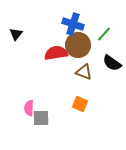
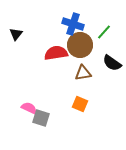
green line: moved 2 px up
brown circle: moved 2 px right
brown triangle: moved 1 px left, 1 px down; rotated 30 degrees counterclockwise
pink semicircle: rotated 112 degrees clockwise
gray square: rotated 18 degrees clockwise
